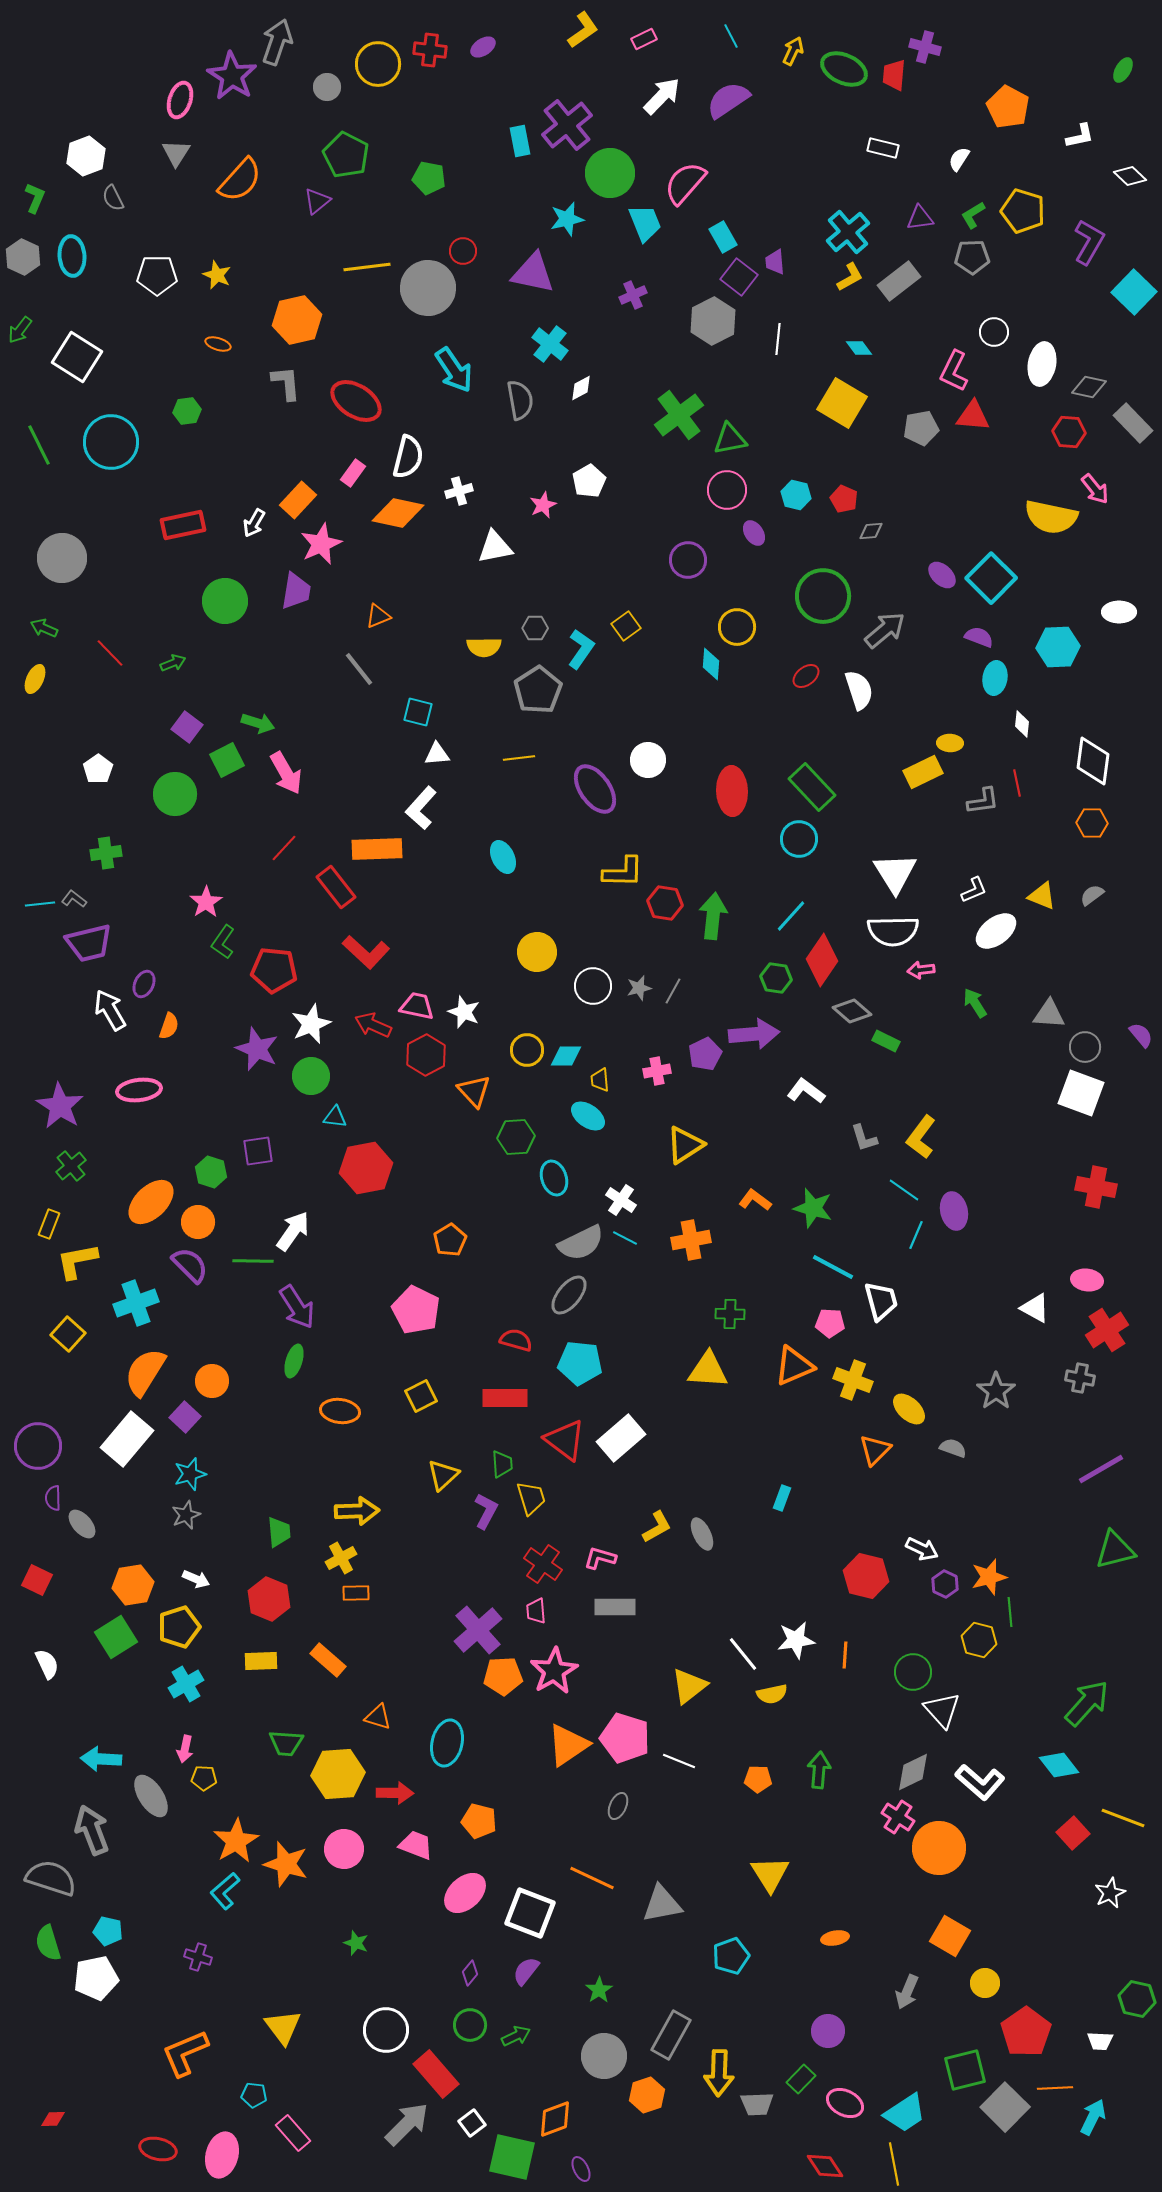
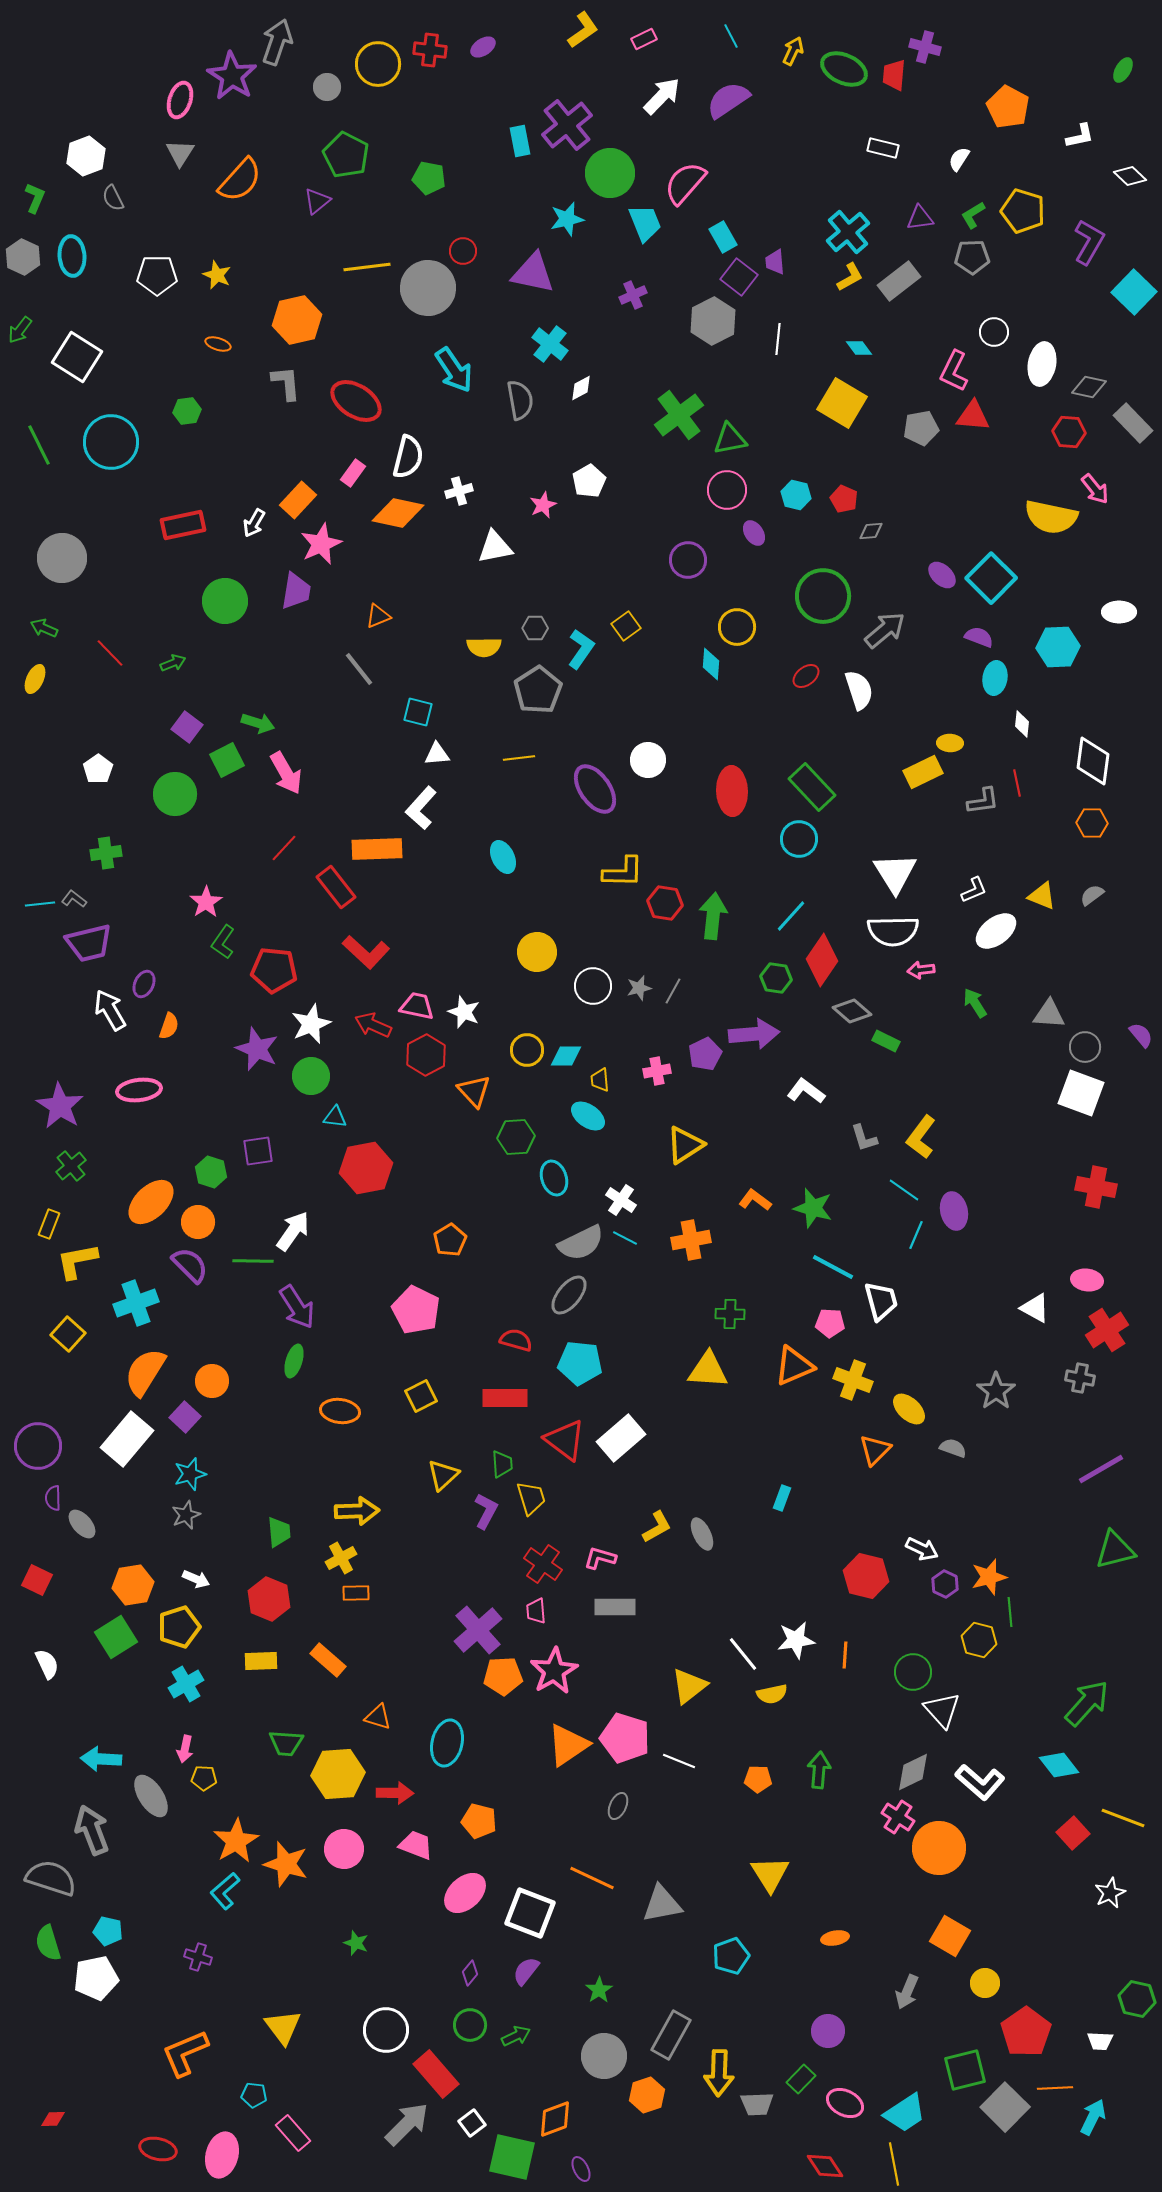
gray triangle at (176, 153): moved 4 px right
